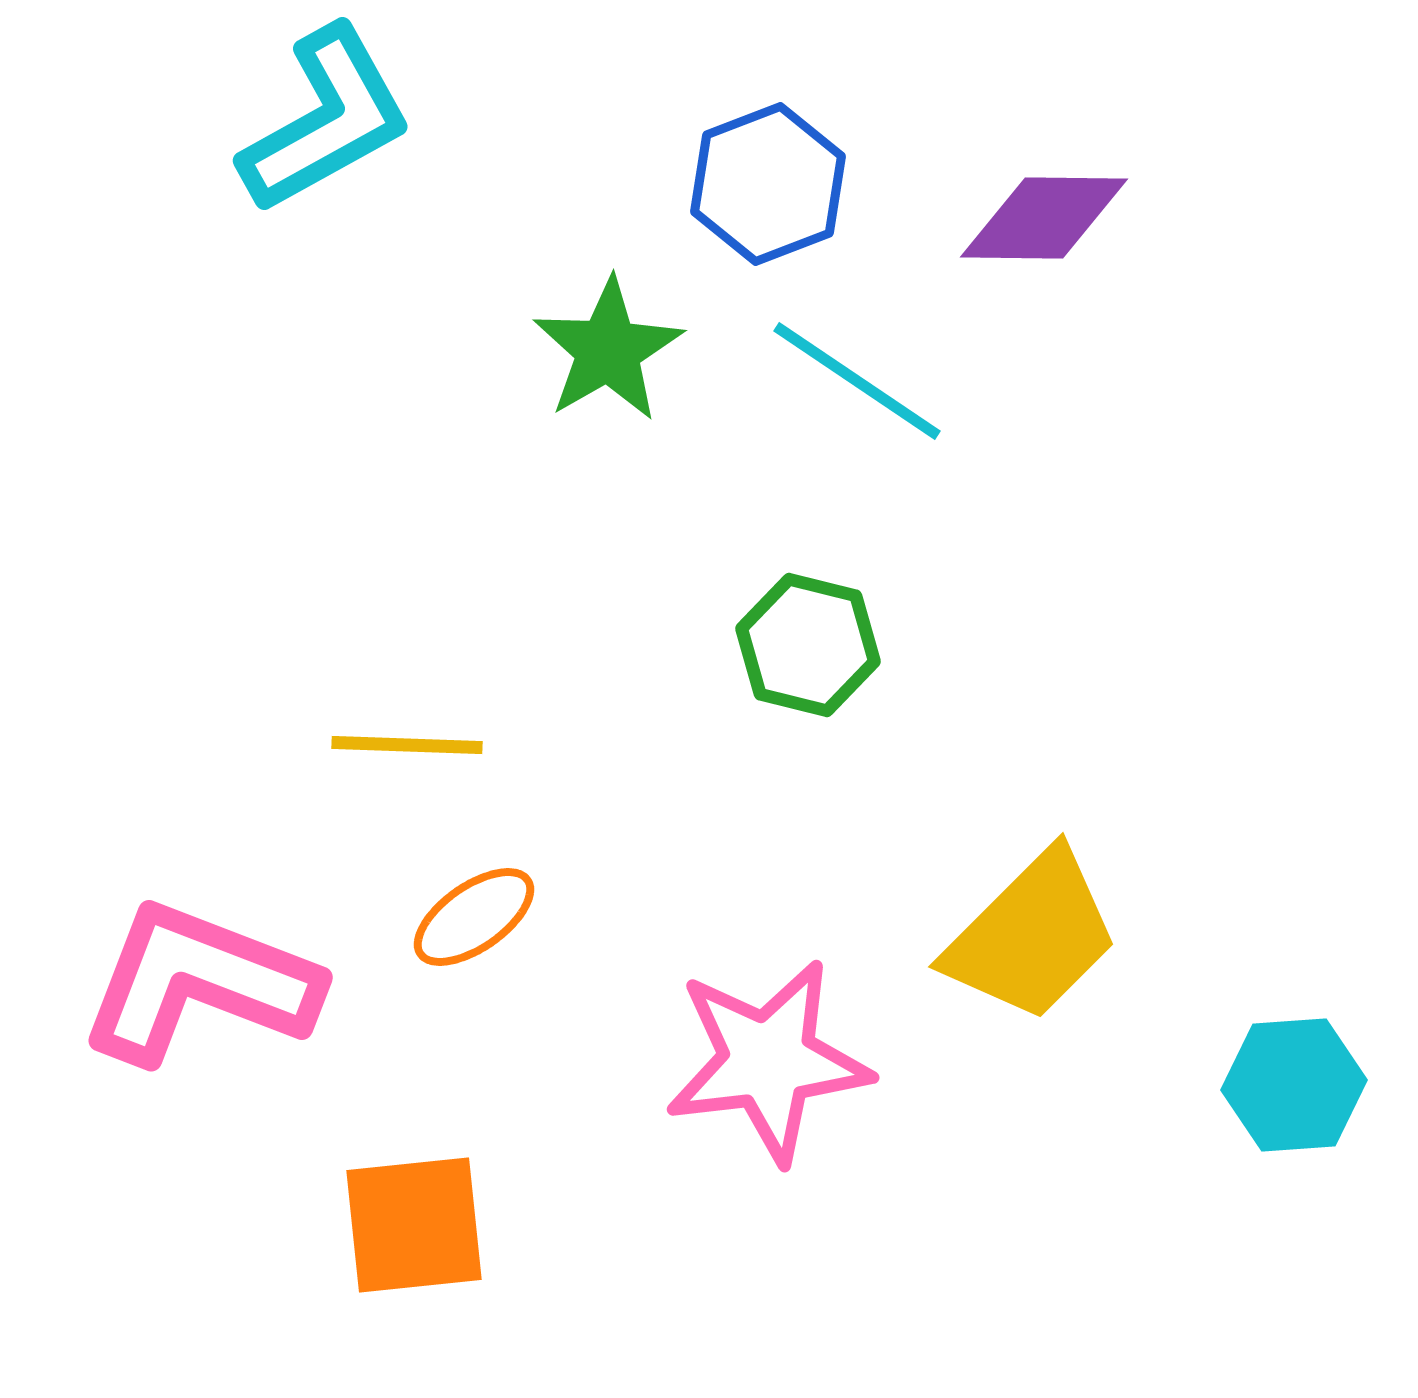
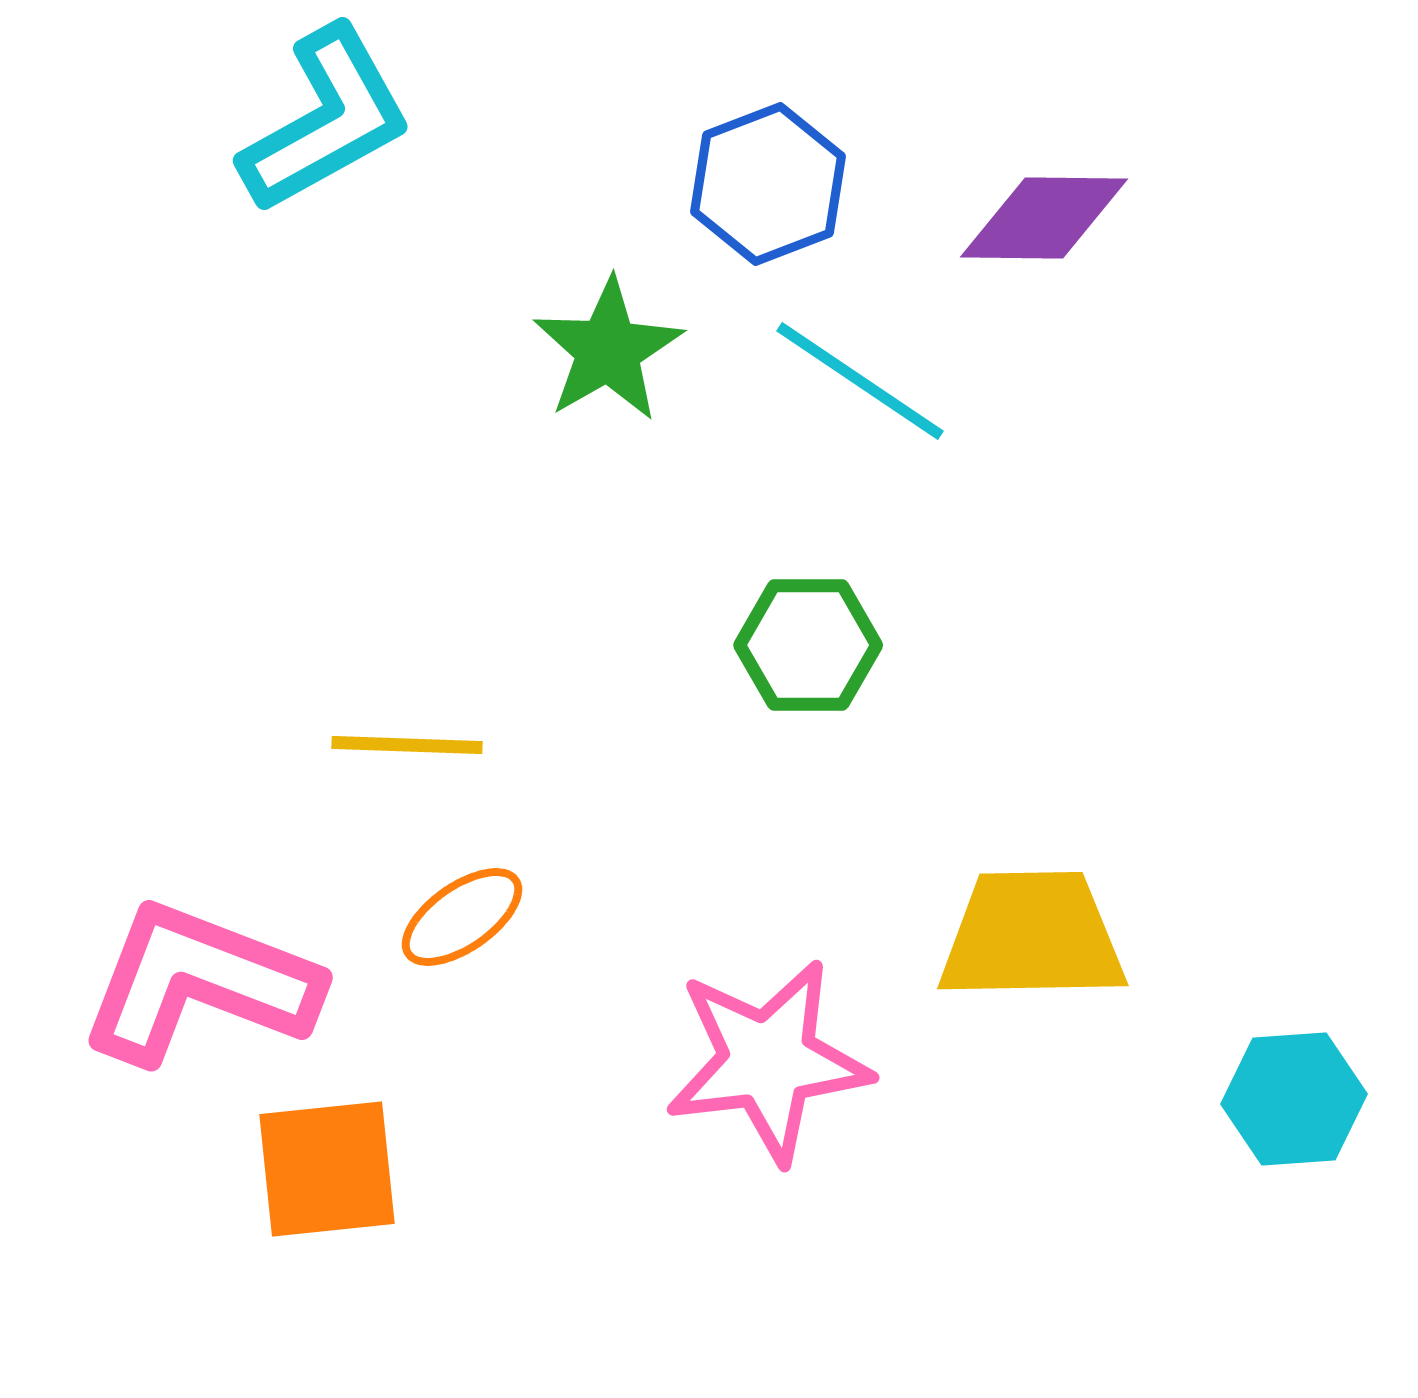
cyan line: moved 3 px right
green hexagon: rotated 14 degrees counterclockwise
orange ellipse: moved 12 px left
yellow trapezoid: rotated 136 degrees counterclockwise
cyan hexagon: moved 14 px down
orange square: moved 87 px left, 56 px up
